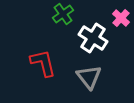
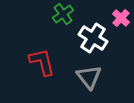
red L-shape: moved 1 px left, 1 px up
